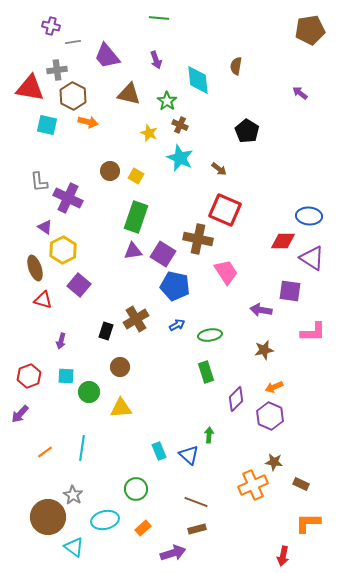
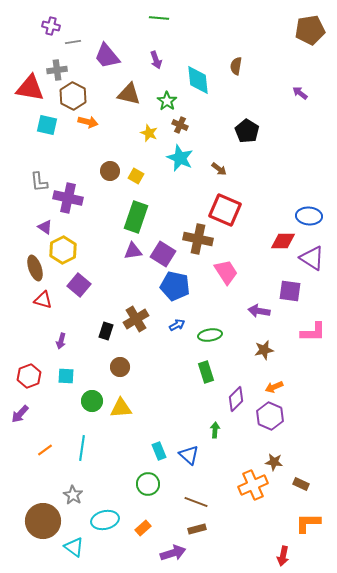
purple cross at (68, 198): rotated 12 degrees counterclockwise
purple arrow at (261, 310): moved 2 px left, 1 px down
green circle at (89, 392): moved 3 px right, 9 px down
green arrow at (209, 435): moved 6 px right, 5 px up
orange line at (45, 452): moved 2 px up
green circle at (136, 489): moved 12 px right, 5 px up
brown circle at (48, 517): moved 5 px left, 4 px down
